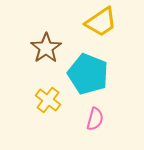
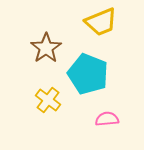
yellow trapezoid: rotated 12 degrees clockwise
pink semicircle: moved 12 px right; rotated 110 degrees counterclockwise
